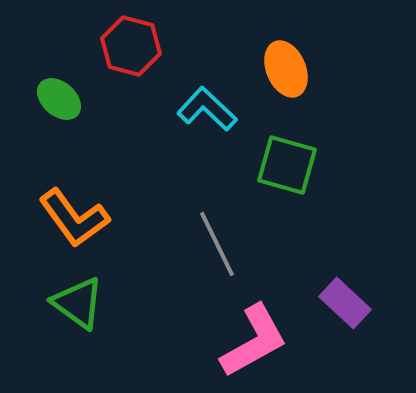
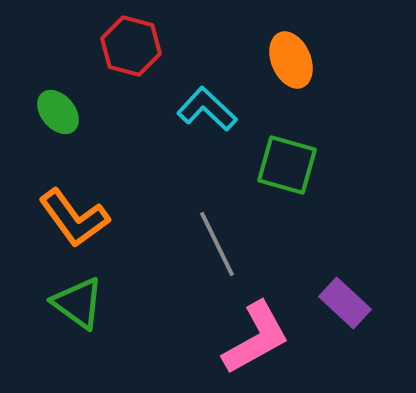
orange ellipse: moved 5 px right, 9 px up
green ellipse: moved 1 px left, 13 px down; rotated 9 degrees clockwise
pink L-shape: moved 2 px right, 3 px up
